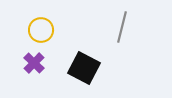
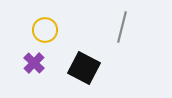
yellow circle: moved 4 px right
